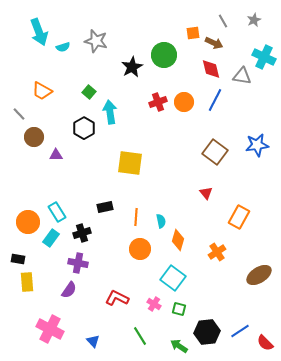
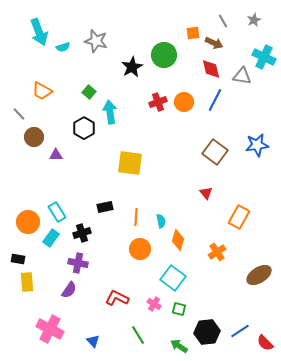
green line at (140, 336): moved 2 px left, 1 px up
